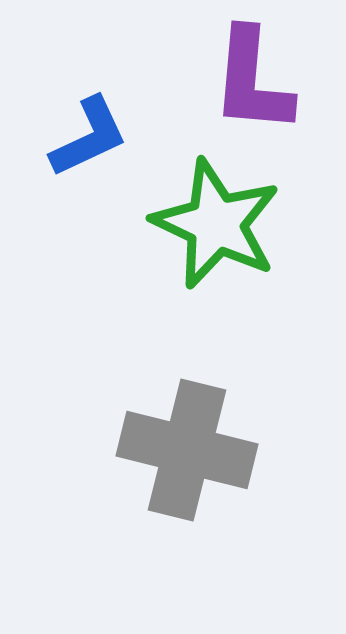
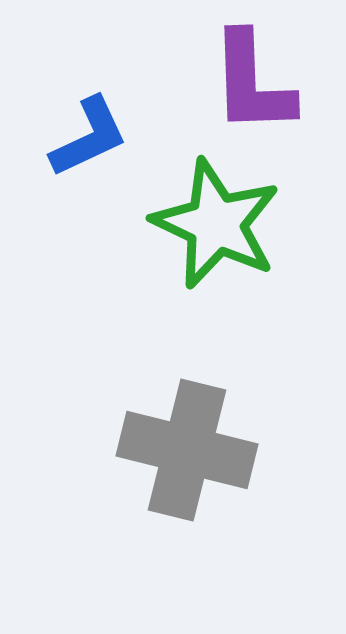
purple L-shape: moved 2 px down; rotated 7 degrees counterclockwise
